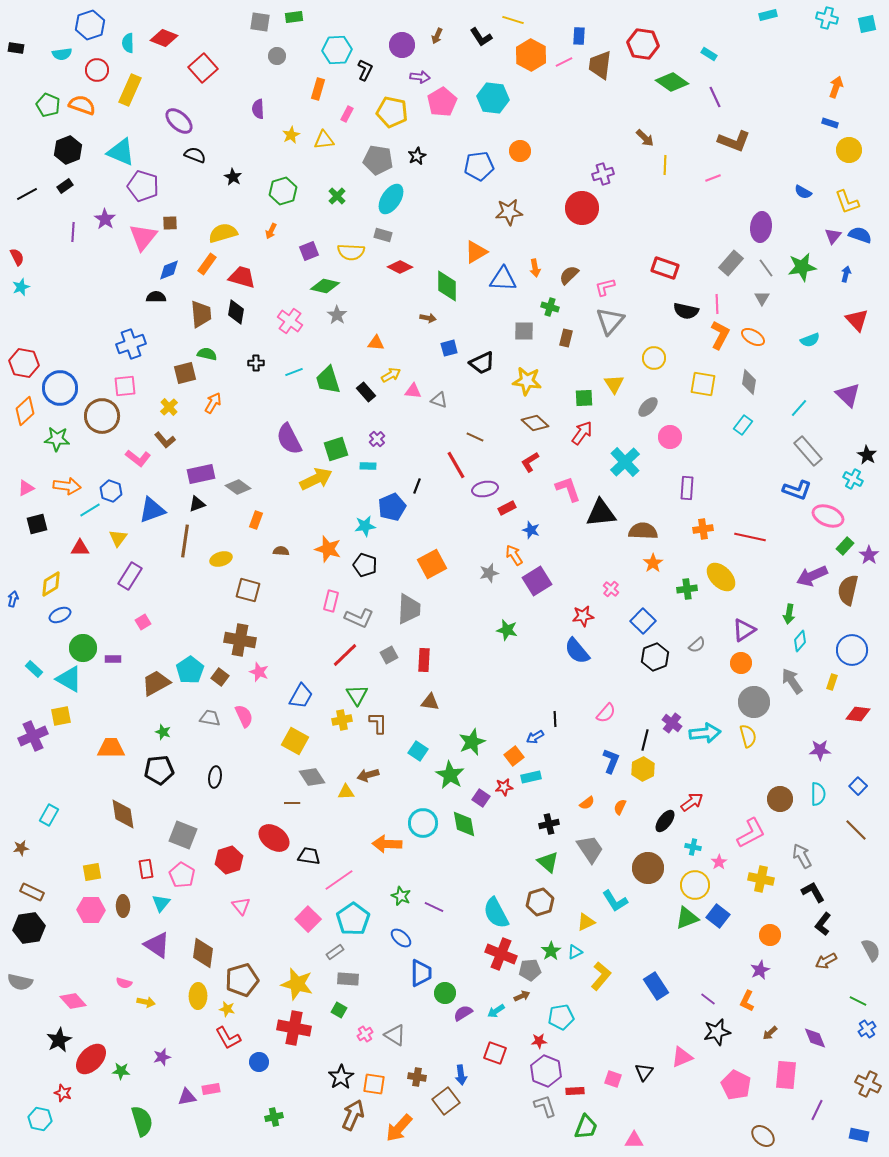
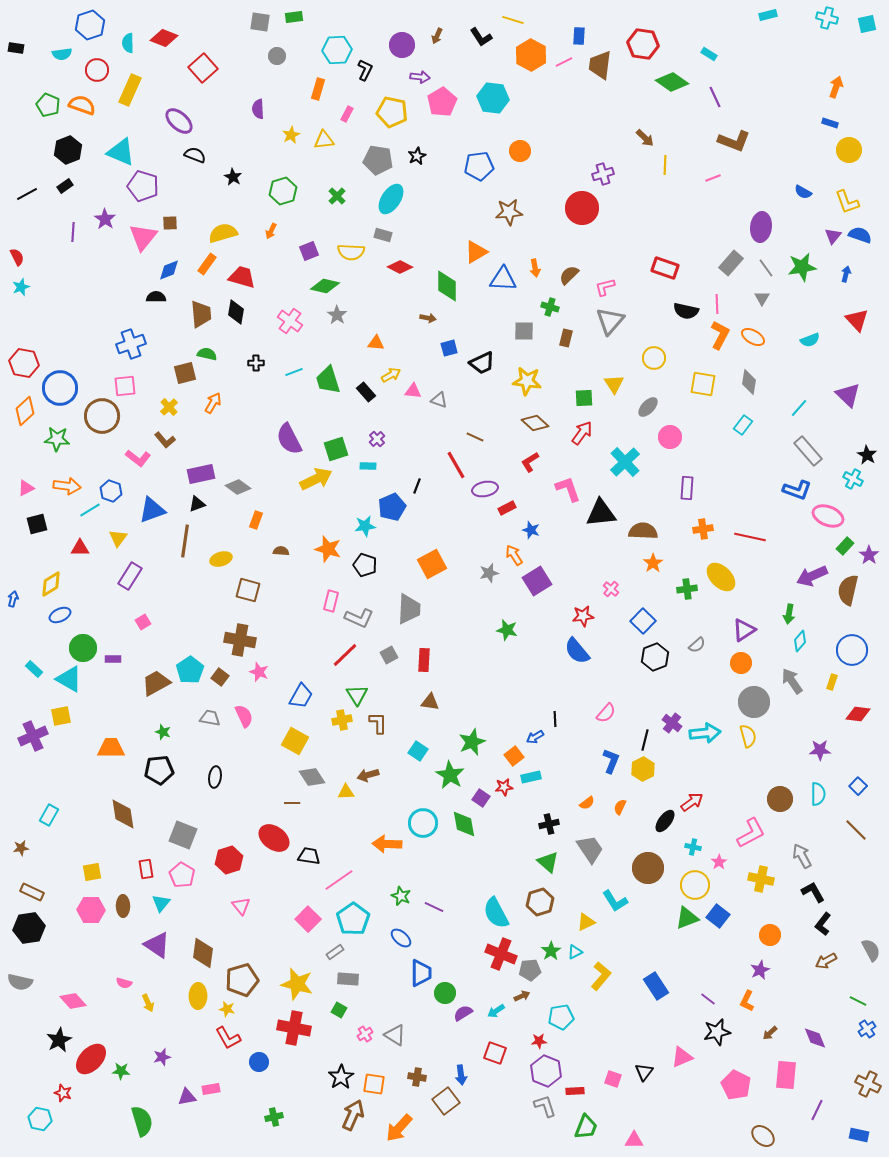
yellow arrow at (146, 1002): moved 2 px right, 1 px down; rotated 54 degrees clockwise
